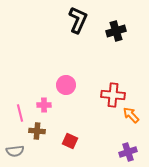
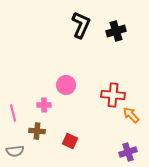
black L-shape: moved 3 px right, 5 px down
pink line: moved 7 px left
